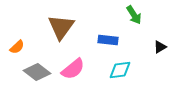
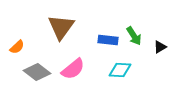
green arrow: moved 21 px down
cyan diamond: rotated 10 degrees clockwise
